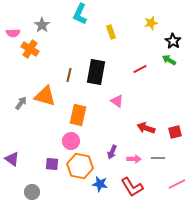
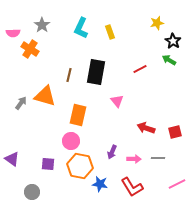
cyan L-shape: moved 1 px right, 14 px down
yellow star: moved 6 px right
yellow rectangle: moved 1 px left
pink triangle: rotated 16 degrees clockwise
purple square: moved 4 px left
